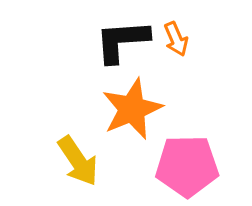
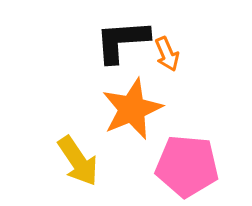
orange arrow: moved 9 px left, 15 px down
pink pentagon: rotated 6 degrees clockwise
